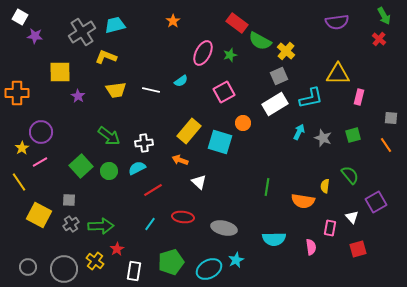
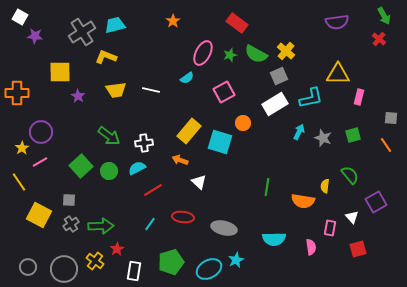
green semicircle at (260, 41): moved 4 px left, 13 px down
cyan semicircle at (181, 81): moved 6 px right, 3 px up
